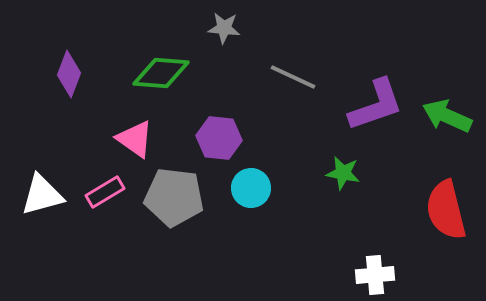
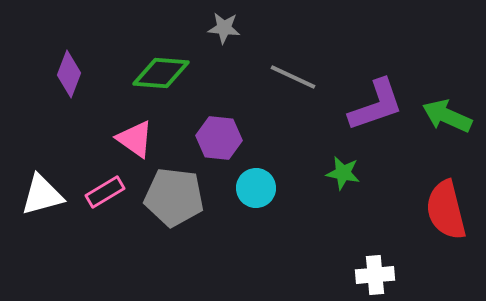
cyan circle: moved 5 px right
